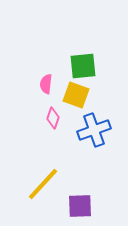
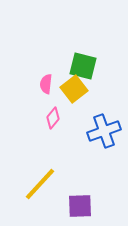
green square: rotated 20 degrees clockwise
yellow square: moved 2 px left, 6 px up; rotated 32 degrees clockwise
pink diamond: rotated 20 degrees clockwise
blue cross: moved 10 px right, 1 px down
yellow line: moved 3 px left
